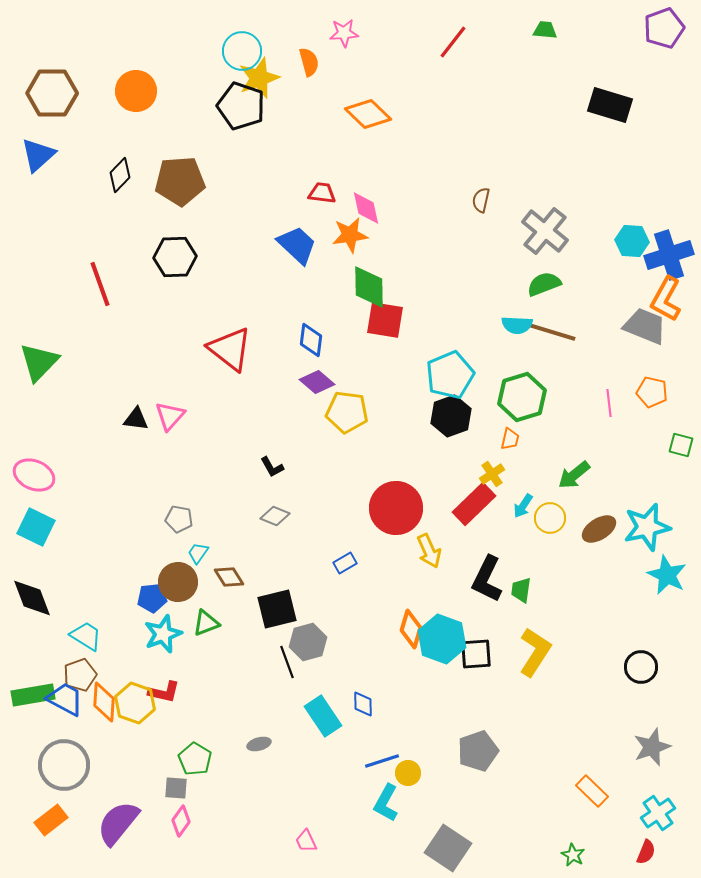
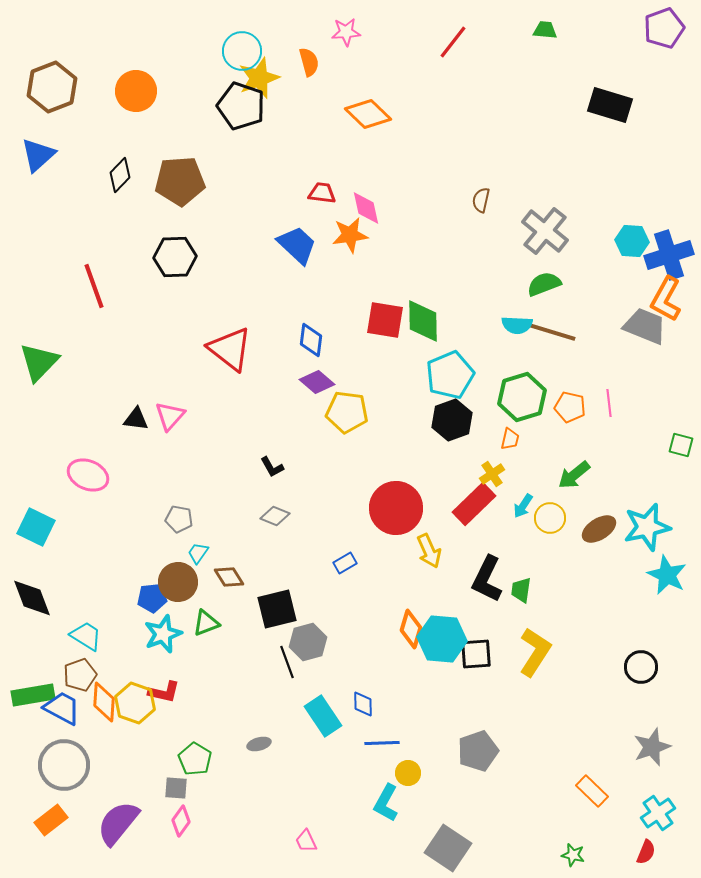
pink star at (344, 33): moved 2 px right, 1 px up
brown hexagon at (52, 93): moved 6 px up; rotated 21 degrees counterclockwise
red line at (100, 284): moved 6 px left, 2 px down
green diamond at (369, 287): moved 54 px right, 34 px down
orange pentagon at (652, 392): moved 82 px left, 15 px down
black hexagon at (451, 416): moved 1 px right, 4 px down
pink ellipse at (34, 475): moved 54 px right
cyan hexagon at (442, 639): rotated 15 degrees counterclockwise
blue trapezoid at (65, 699): moved 3 px left, 9 px down
blue line at (382, 761): moved 18 px up; rotated 16 degrees clockwise
green star at (573, 855): rotated 15 degrees counterclockwise
